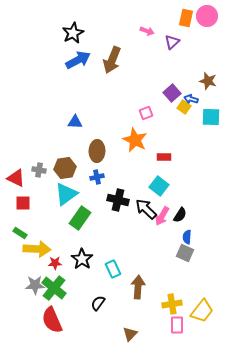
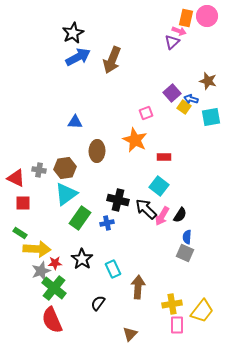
pink arrow at (147, 31): moved 32 px right
blue arrow at (78, 60): moved 3 px up
cyan square at (211, 117): rotated 12 degrees counterclockwise
blue cross at (97, 177): moved 10 px right, 46 px down
gray star at (35, 285): moved 6 px right, 14 px up; rotated 18 degrees counterclockwise
